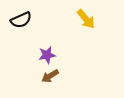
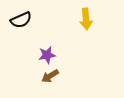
yellow arrow: rotated 35 degrees clockwise
